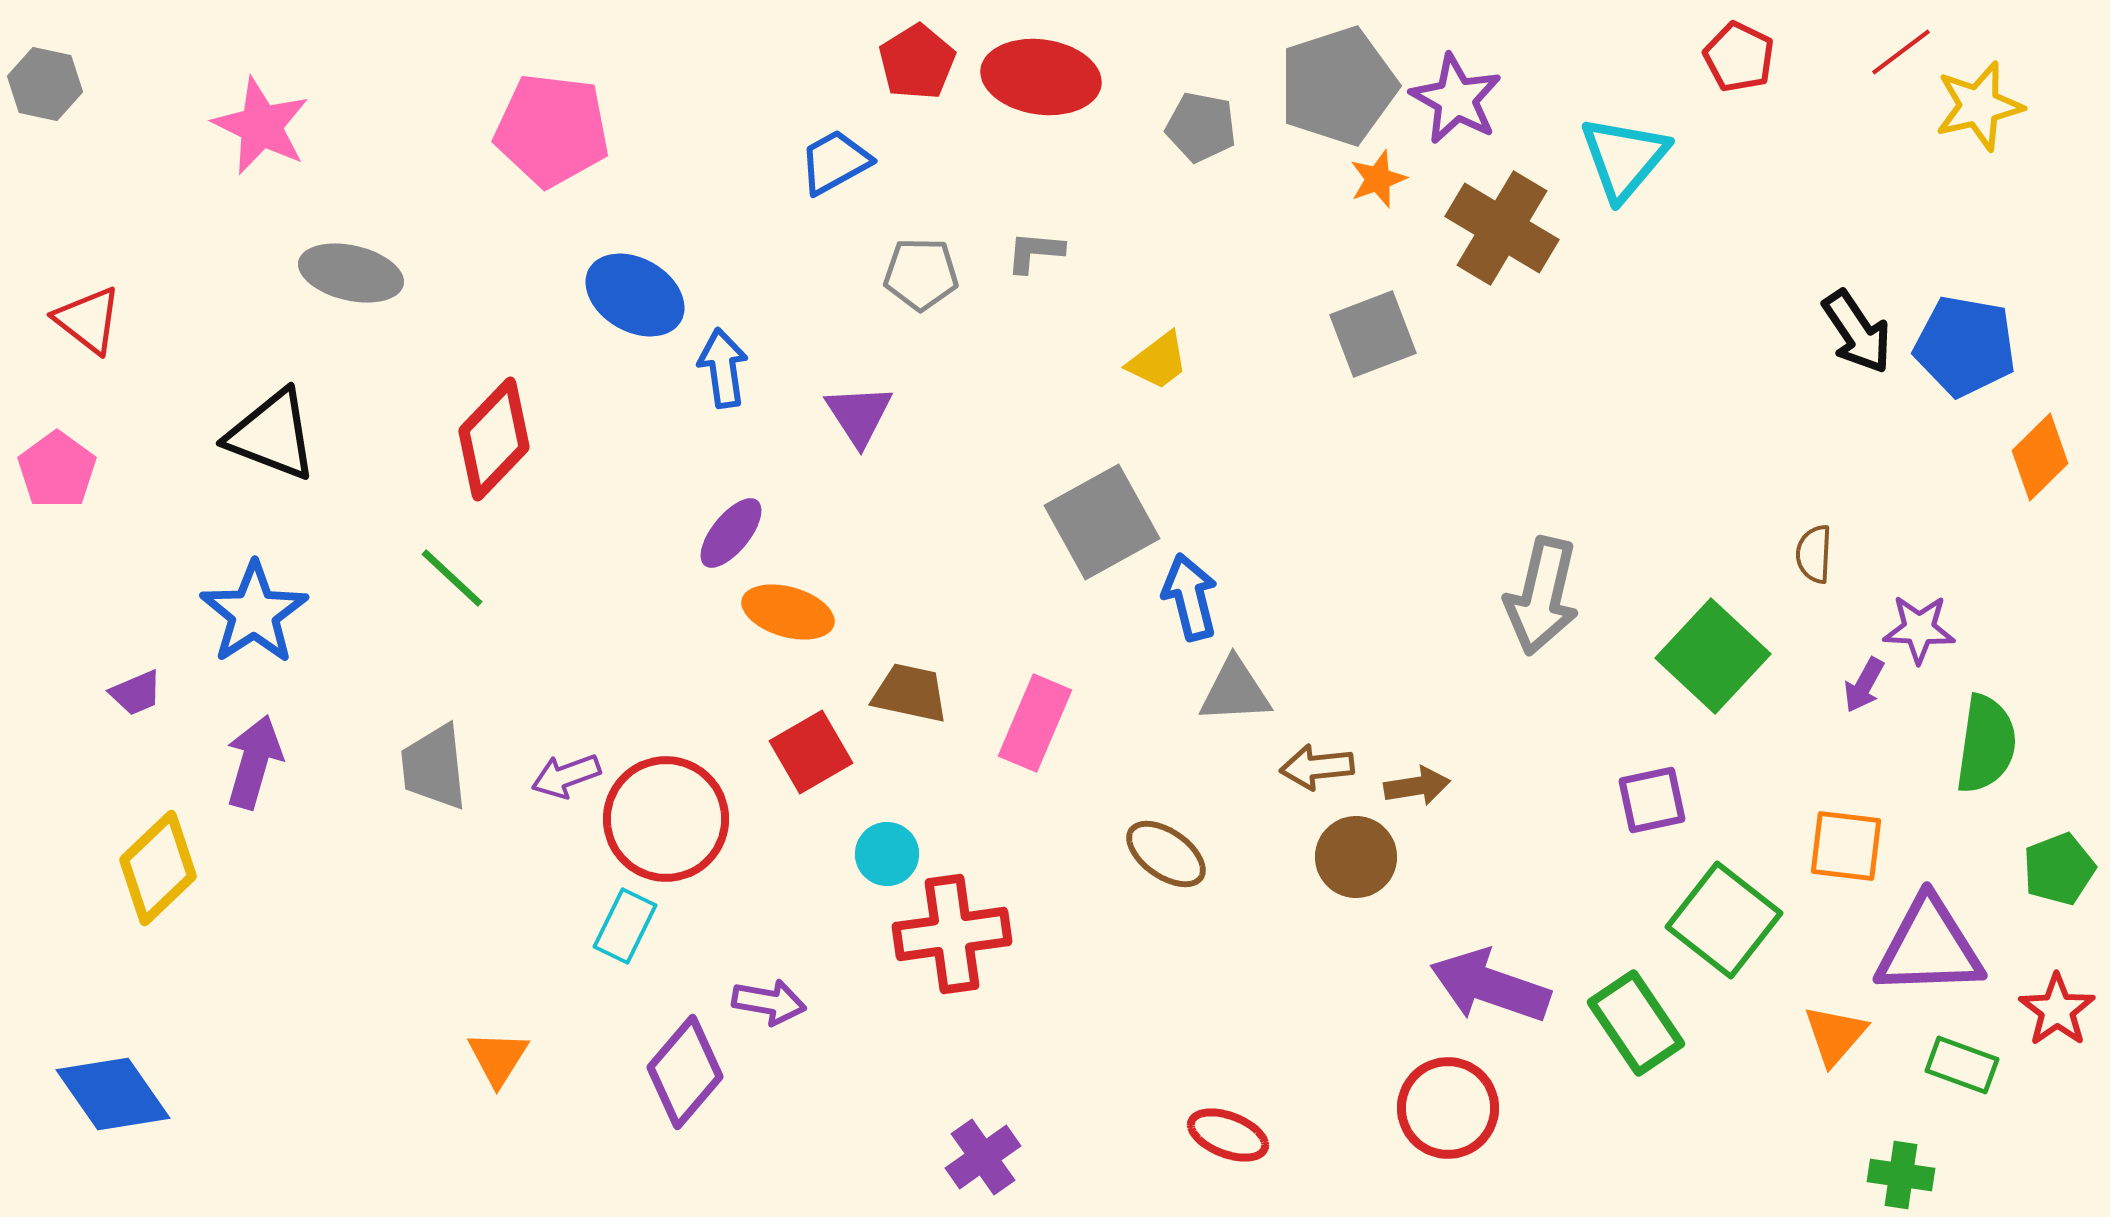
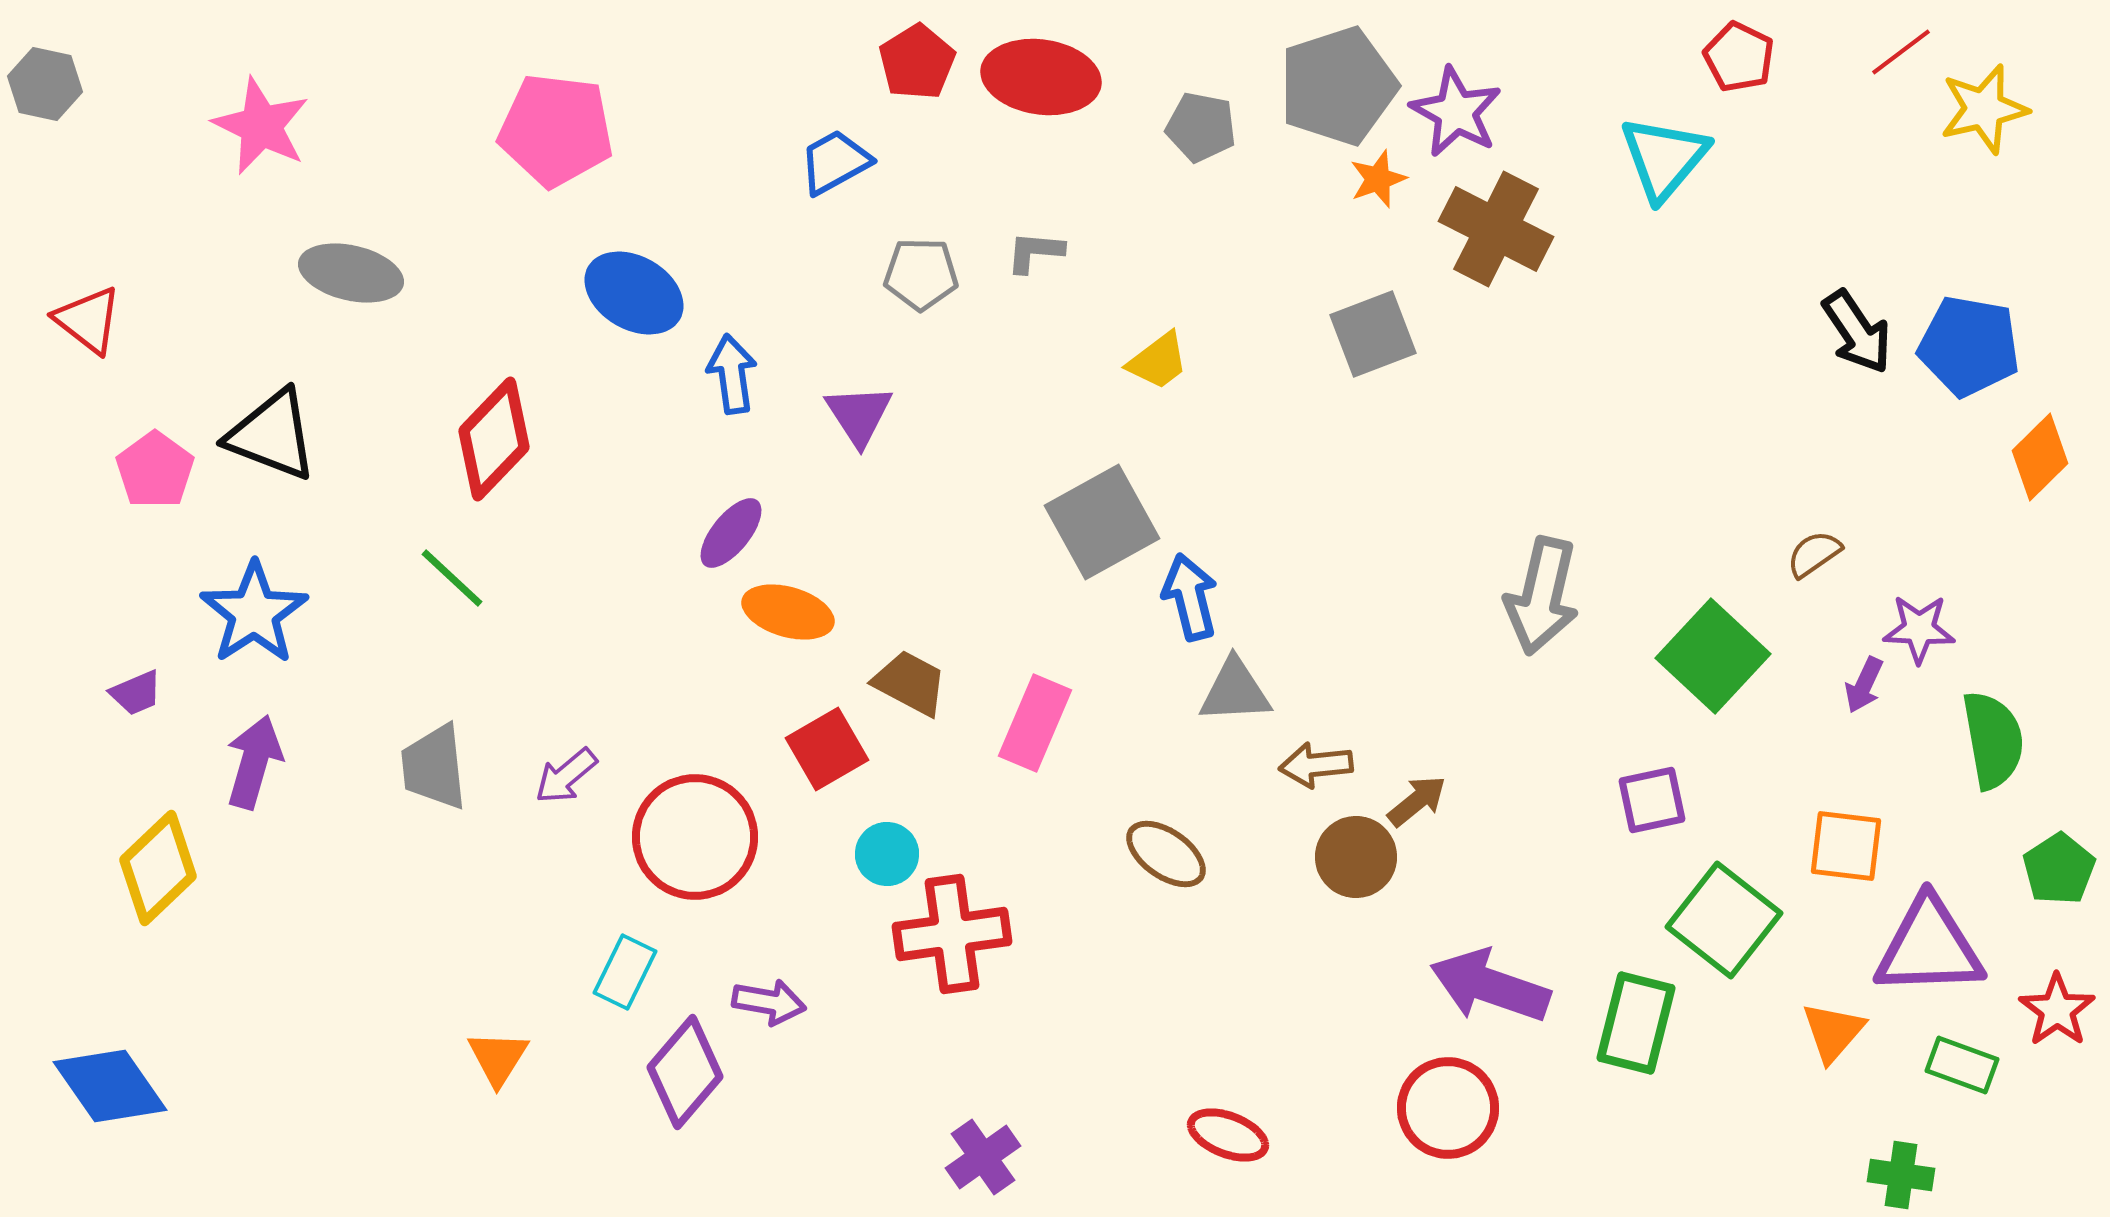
purple star at (1456, 99): moved 13 px down
yellow star at (1979, 106): moved 5 px right, 3 px down
pink pentagon at (552, 130): moved 4 px right
cyan triangle at (1624, 158): moved 40 px right
brown cross at (1502, 228): moved 6 px left, 1 px down; rotated 4 degrees counterclockwise
blue ellipse at (635, 295): moved 1 px left, 2 px up
blue pentagon at (1965, 346): moved 4 px right
blue arrow at (723, 368): moved 9 px right, 6 px down
pink pentagon at (57, 470): moved 98 px right
brown semicircle at (1814, 554): rotated 52 degrees clockwise
purple arrow at (1864, 685): rotated 4 degrees counterclockwise
brown trapezoid at (910, 693): moved 10 px up; rotated 16 degrees clockwise
green semicircle at (1986, 744): moved 7 px right, 4 px up; rotated 18 degrees counterclockwise
red square at (811, 752): moved 16 px right, 3 px up
brown arrow at (1317, 767): moved 1 px left, 2 px up
purple arrow at (566, 776): rotated 20 degrees counterclockwise
brown arrow at (1417, 786): moved 15 px down; rotated 30 degrees counterclockwise
red circle at (666, 819): moved 29 px right, 18 px down
green pentagon at (2059, 869): rotated 12 degrees counterclockwise
cyan rectangle at (625, 926): moved 46 px down
green rectangle at (1636, 1023): rotated 48 degrees clockwise
orange triangle at (1835, 1035): moved 2 px left, 3 px up
blue diamond at (113, 1094): moved 3 px left, 8 px up
